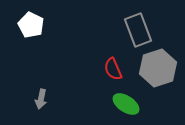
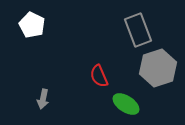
white pentagon: moved 1 px right
red semicircle: moved 14 px left, 7 px down
gray arrow: moved 2 px right
